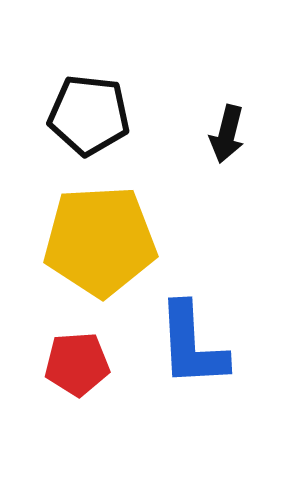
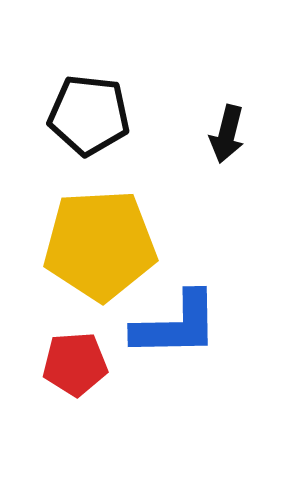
yellow pentagon: moved 4 px down
blue L-shape: moved 16 px left, 20 px up; rotated 88 degrees counterclockwise
red pentagon: moved 2 px left
